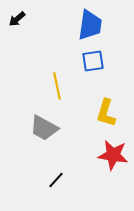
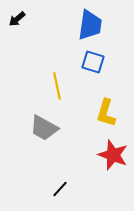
blue square: moved 1 px down; rotated 25 degrees clockwise
red star: rotated 12 degrees clockwise
black line: moved 4 px right, 9 px down
